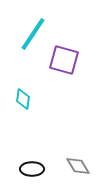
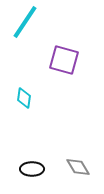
cyan line: moved 8 px left, 12 px up
cyan diamond: moved 1 px right, 1 px up
gray diamond: moved 1 px down
